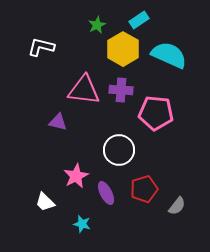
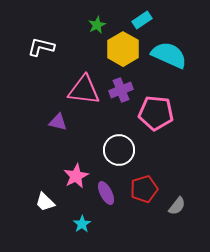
cyan rectangle: moved 3 px right
purple cross: rotated 25 degrees counterclockwise
cyan star: rotated 24 degrees clockwise
